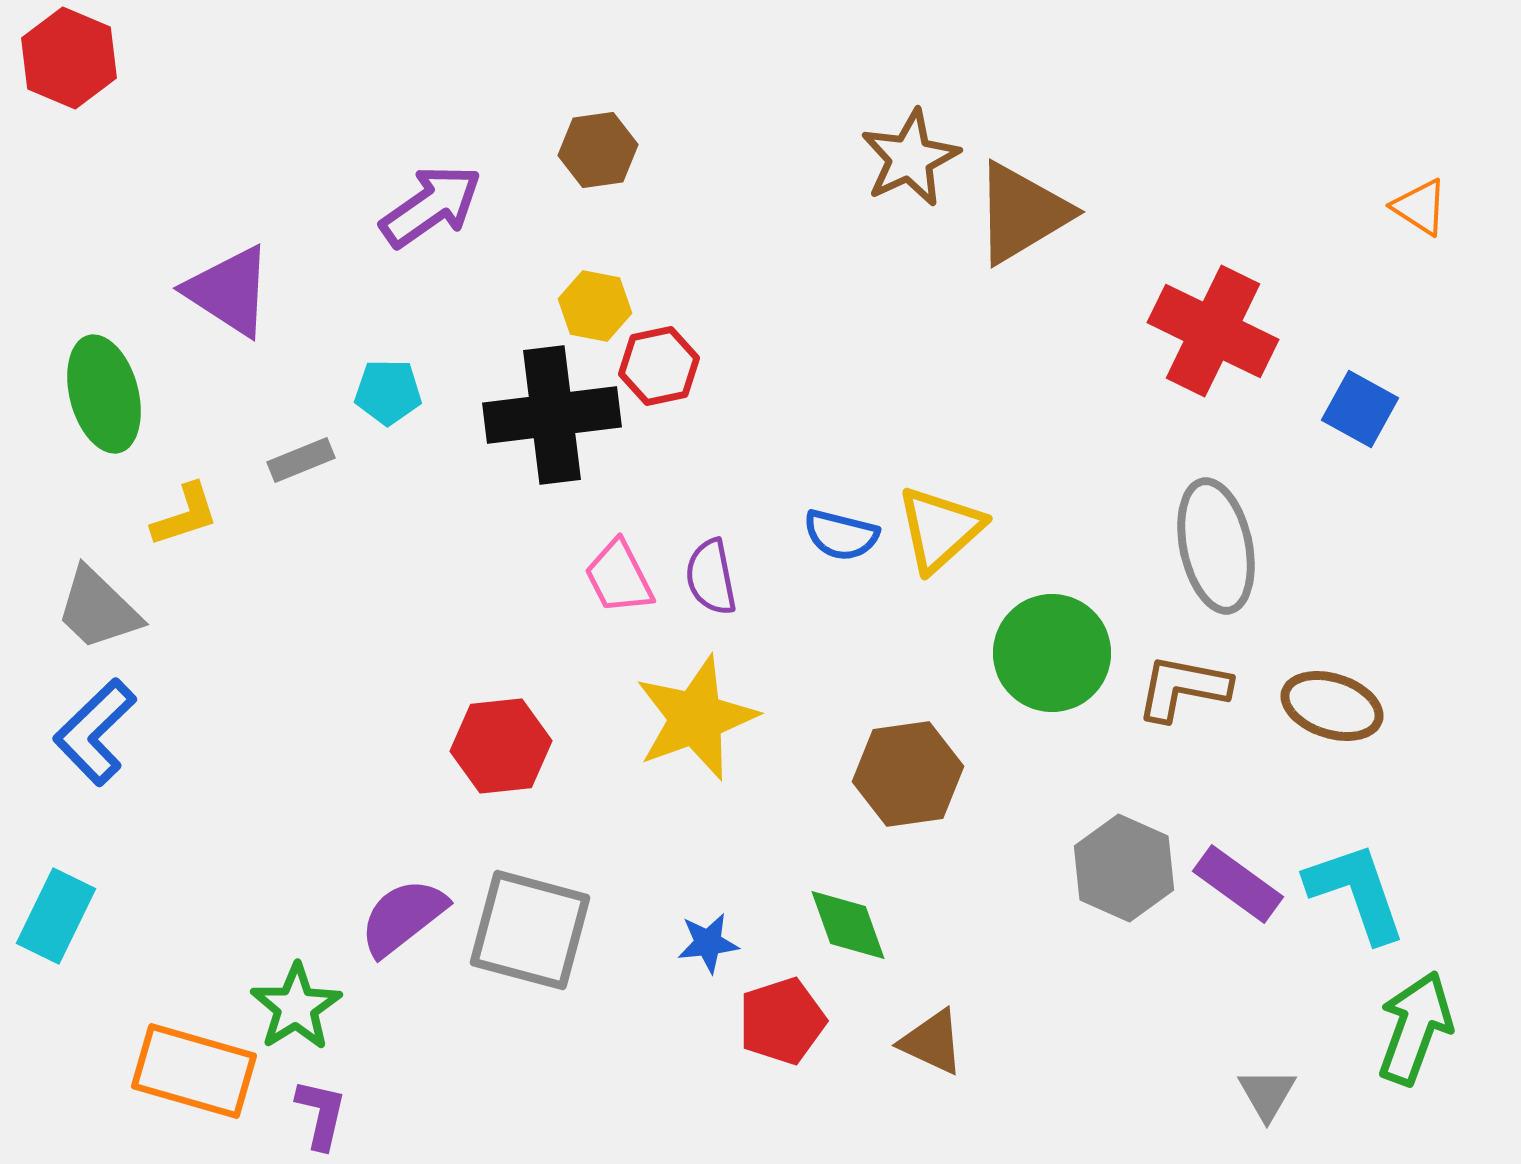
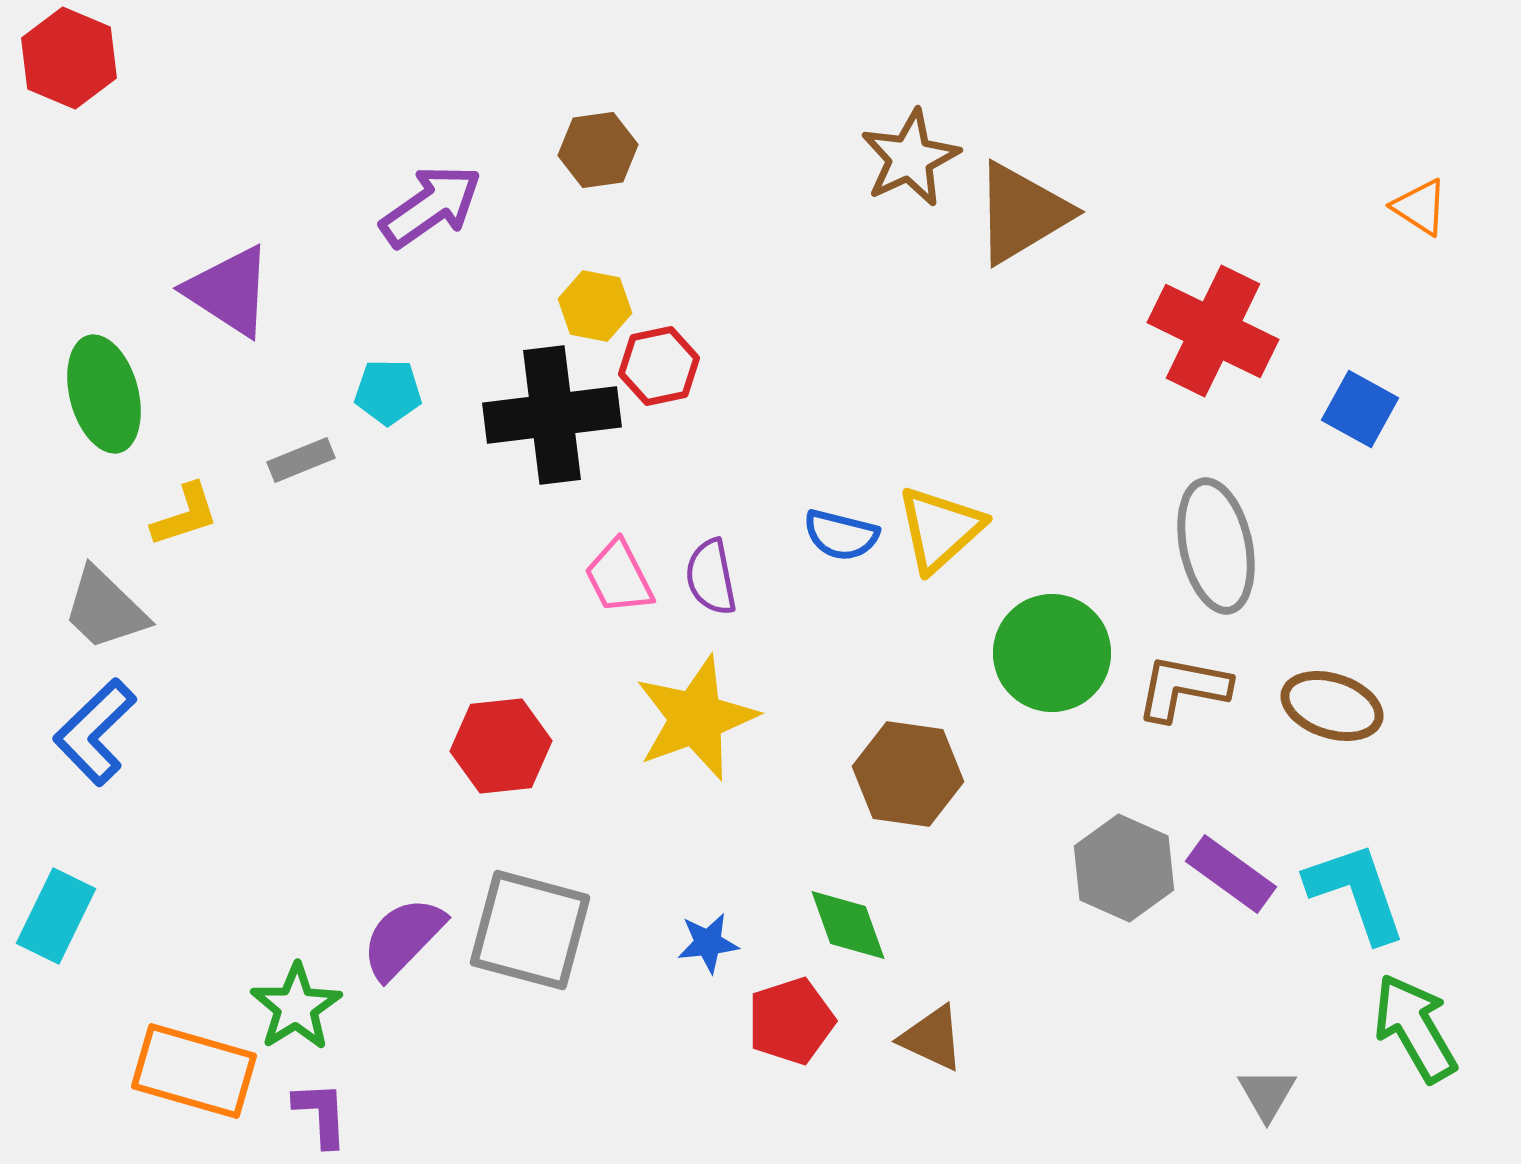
gray trapezoid at (98, 609): moved 7 px right
brown hexagon at (908, 774): rotated 16 degrees clockwise
purple rectangle at (1238, 884): moved 7 px left, 10 px up
purple semicircle at (403, 917): moved 21 px down; rotated 8 degrees counterclockwise
red pentagon at (782, 1021): moved 9 px right
green arrow at (1415, 1028): rotated 50 degrees counterclockwise
brown triangle at (932, 1042): moved 4 px up
purple L-shape at (321, 1114): rotated 16 degrees counterclockwise
